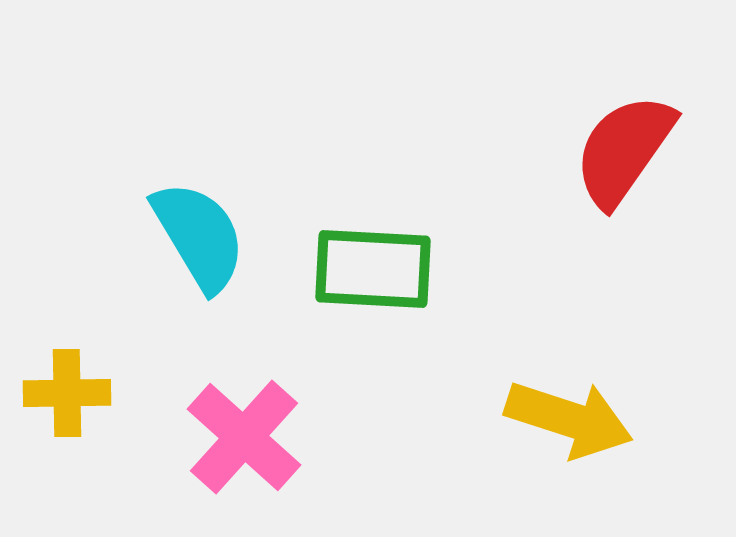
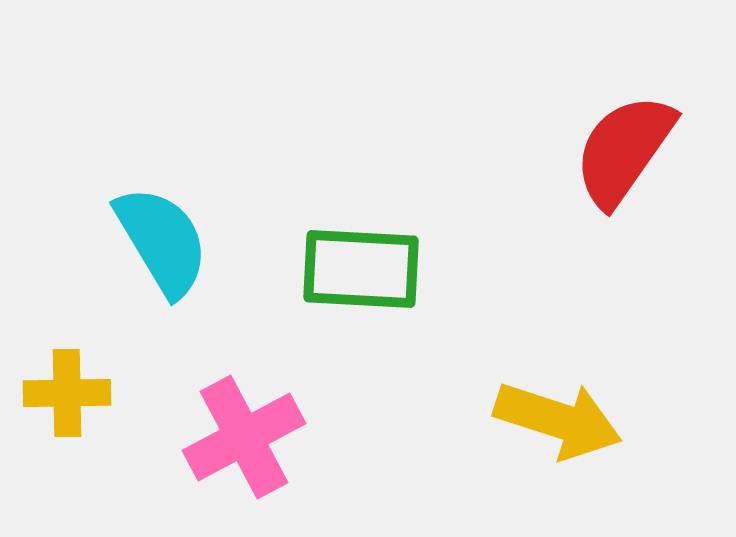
cyan semicircle: moved 37 px left, 5 px down
green rectangle: moved 12 px left
yellow arrow: moved 11 px left, 1 px down
pink cross: rotated 20 degrees clockwise
